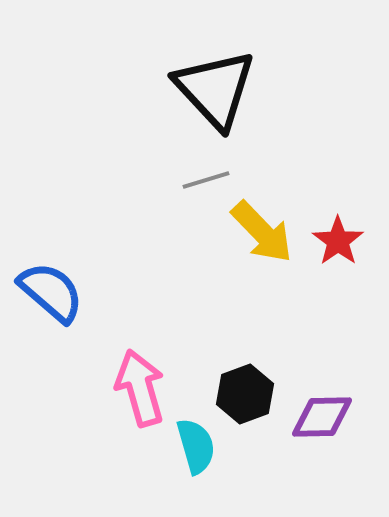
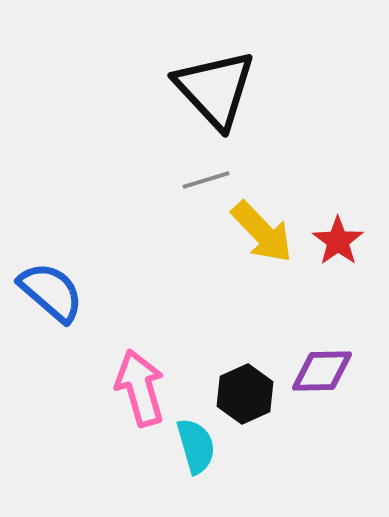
black hexagon: rotated 4 degrees counterclockwise
purple diamond: moved 46 px up
